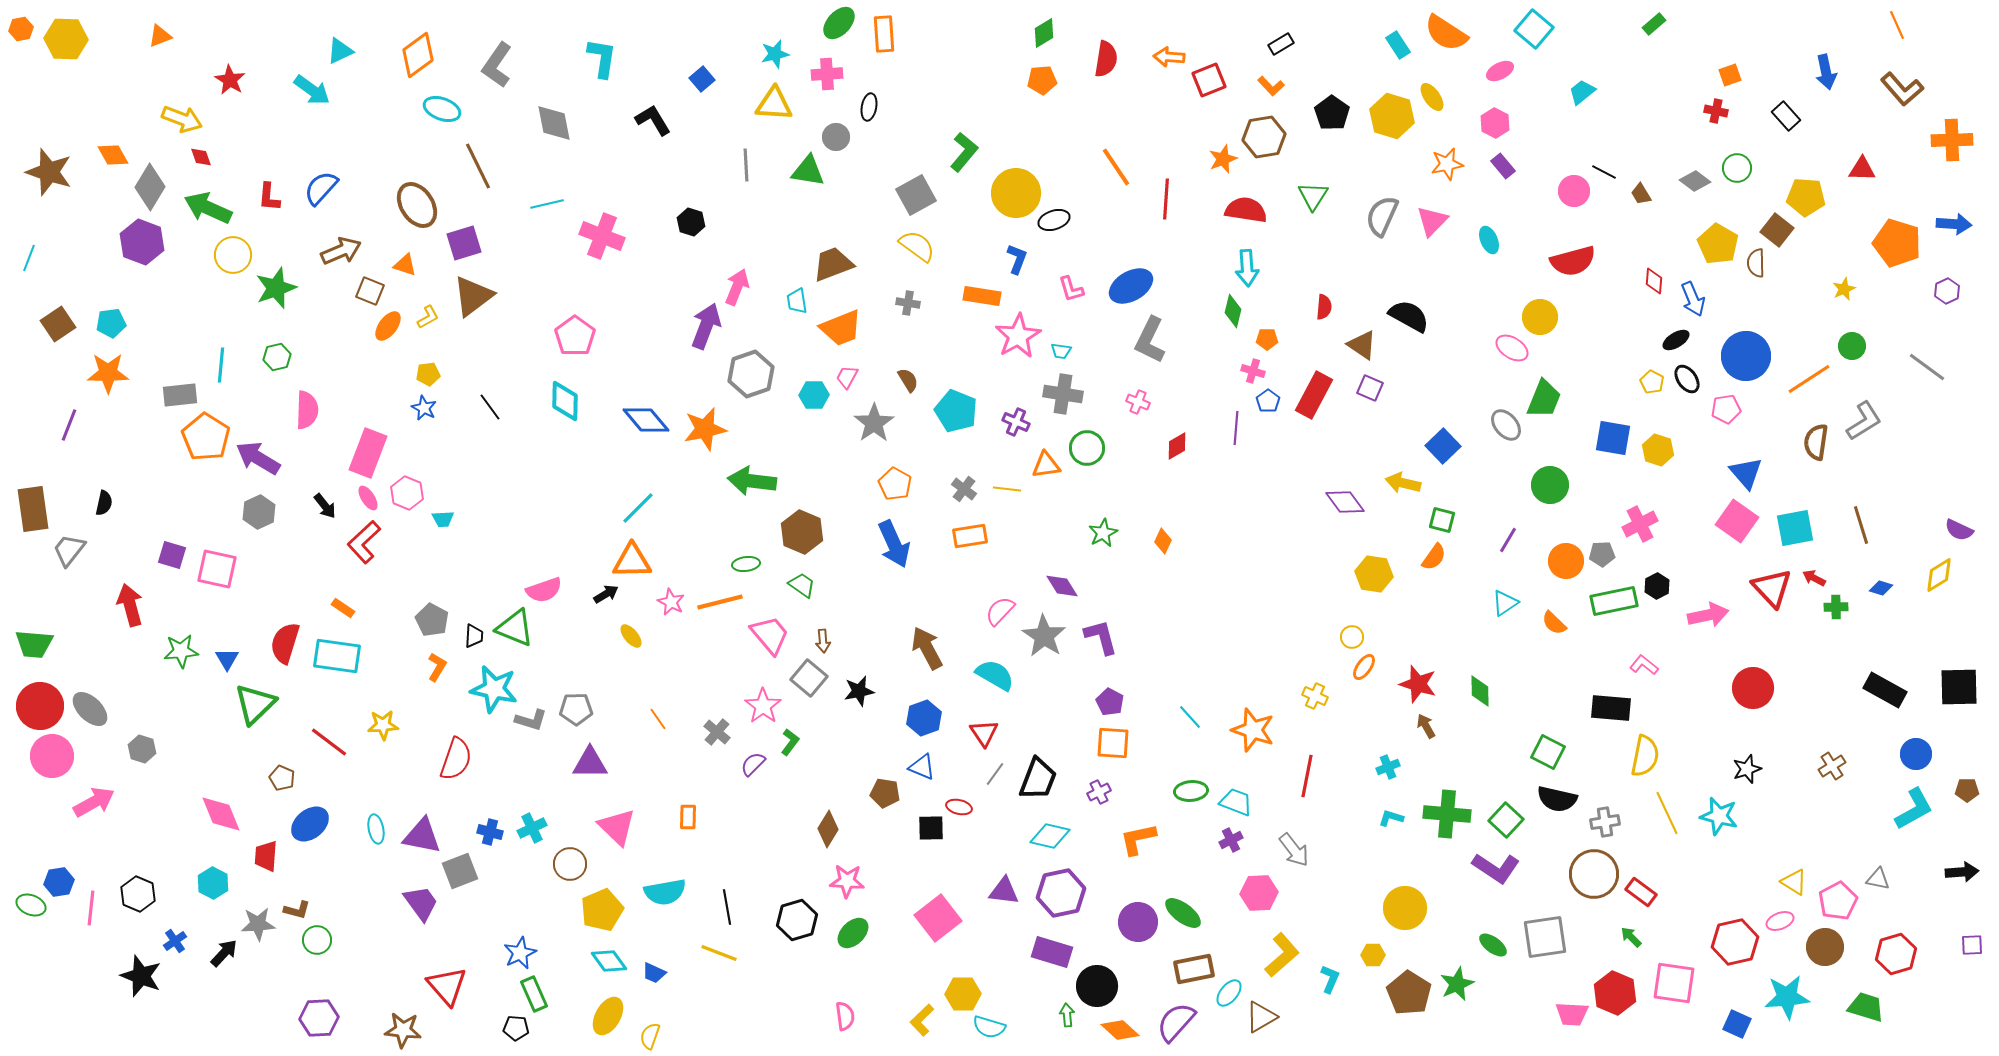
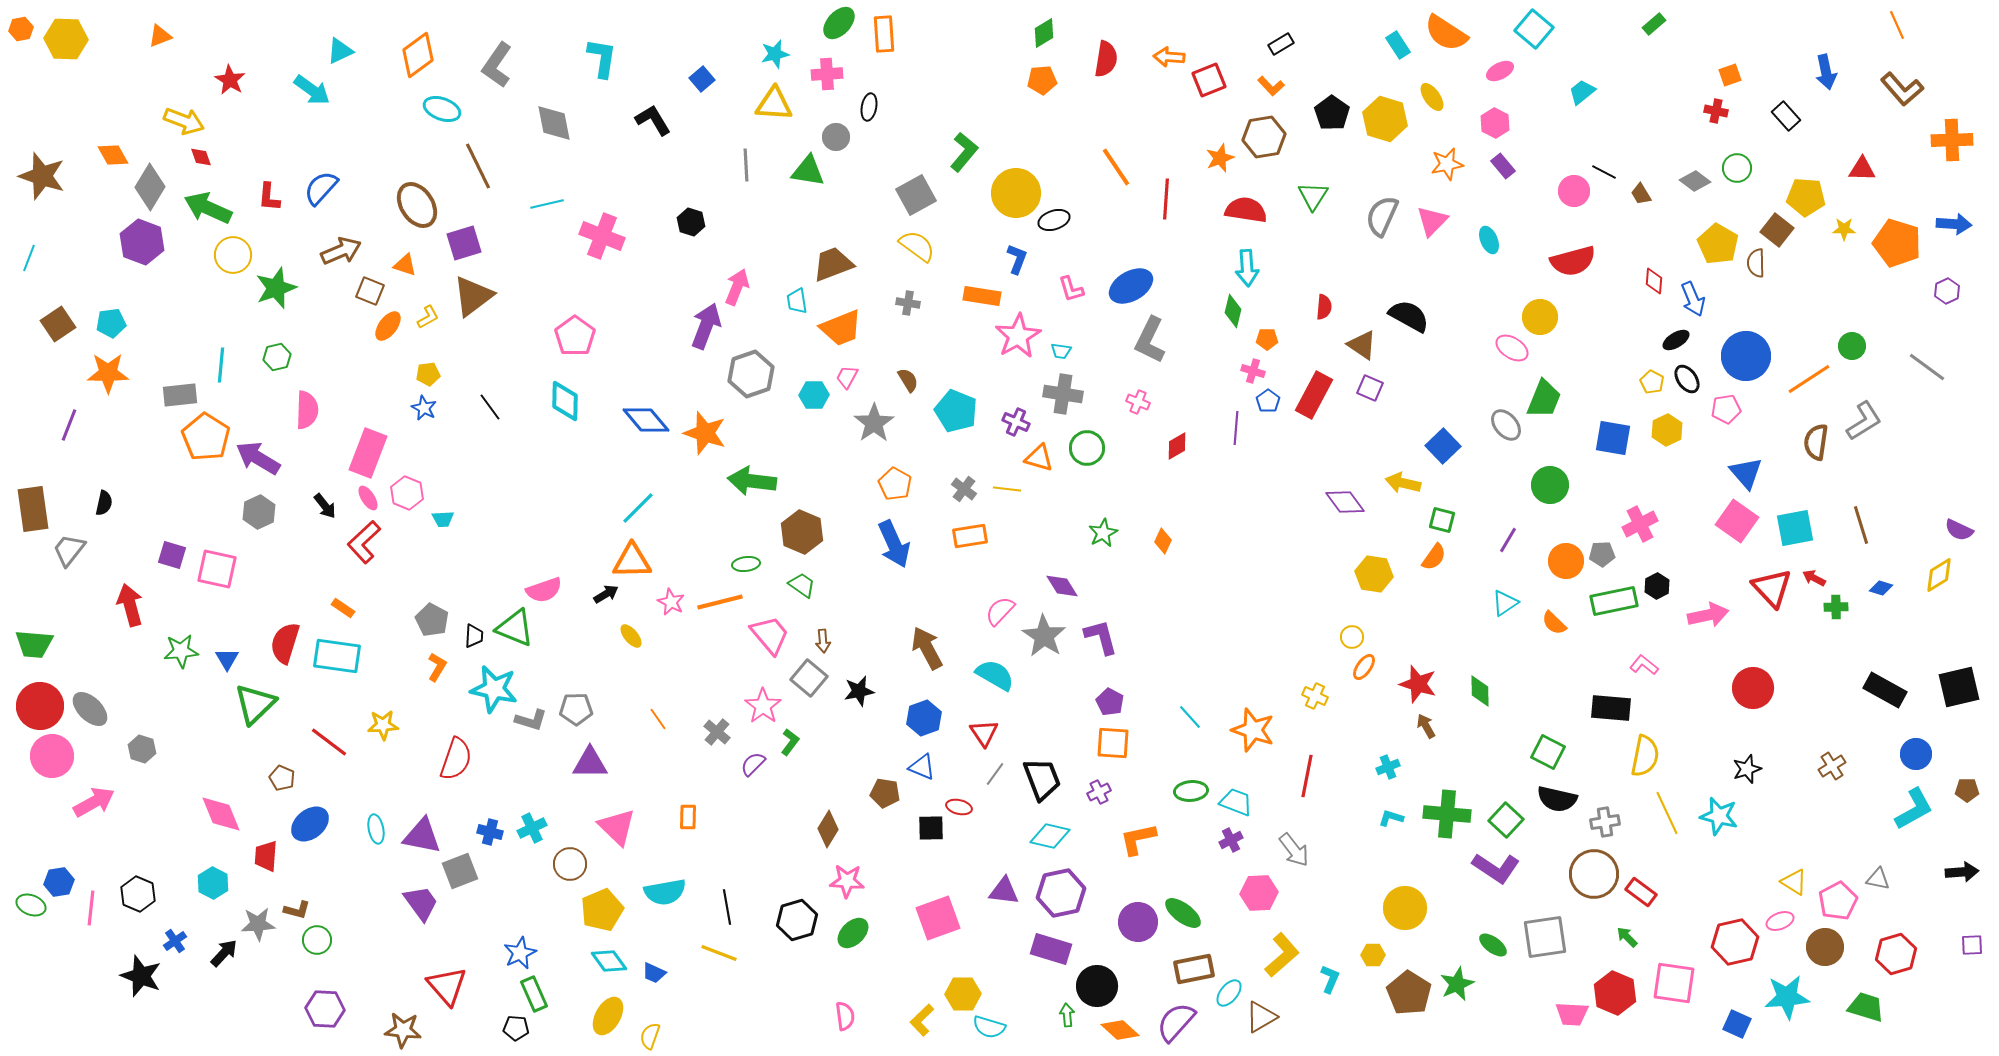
yellow hexagon at (1392, 116): moved 7 px left, 3 px down
yellow arrow at (182, 119): moved 2 px right, 2 px down
orange star at (1223, 159): moved 3 px left, 1 px up
brown star at (49, 172): moved 7 px left, 4 px down
yellow star at (1844, 289): moved 60 px up; rotated 25 degrees clockwise
orange star at (705, 429): moved 4 px down; rotated 30 degrees clockwise
yellow hexagon at (1658, 450): moved 9 px right, 20 px up; rotated 16 degrees clockwise
orange triangle at (1046, 465): moved 7 px left, 7 px up; rotated 24 degrees clockwise
black square at (1959, 687): rotated 12 degrees counterclockwise
black trapezoid at (1038, 779): moved 4 px right; rotated 42 degrees counterclockwise
pink square at (938, 918): rotated 18 degrees clockwise
green arrow at (1631, 937): moved 4 px left
purple rectangle at (1052, 952): moved 1 px left, 3 px up
purple hexagon at (319, 1018): moved 6 px right, 9 px up; rotated 6 degrees clockwise
